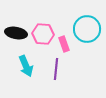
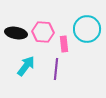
pink hexagon: moved 2 px up
pink rectangle: rotated 14 degrees clockwise
cyan arrow: rotated 120 degrees counterclockwise
